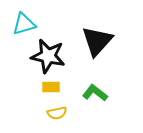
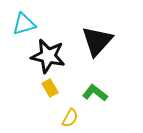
yellow rectangle: moved 1 px left, 1 px down; rotated 60 degrees clockwise
yellow semicircle: moved 13 px right, 5 px down; rotated 48 degrees counterclockwise
